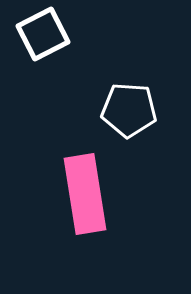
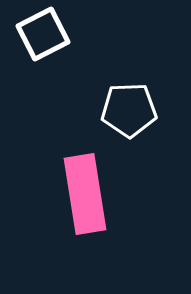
white pentagon: rotated 6 degrees counterclockwise
